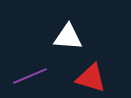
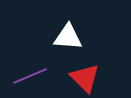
red triangle: moved 6 px left; rotated 28 degrees clockwise
